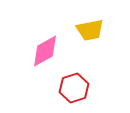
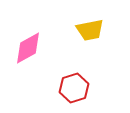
pink diamond: moved 17 px left, 3 px up
